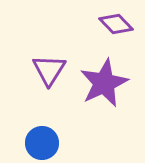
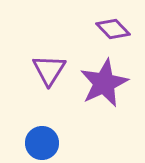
purple diamond: moved 3 px left, 5 px down
